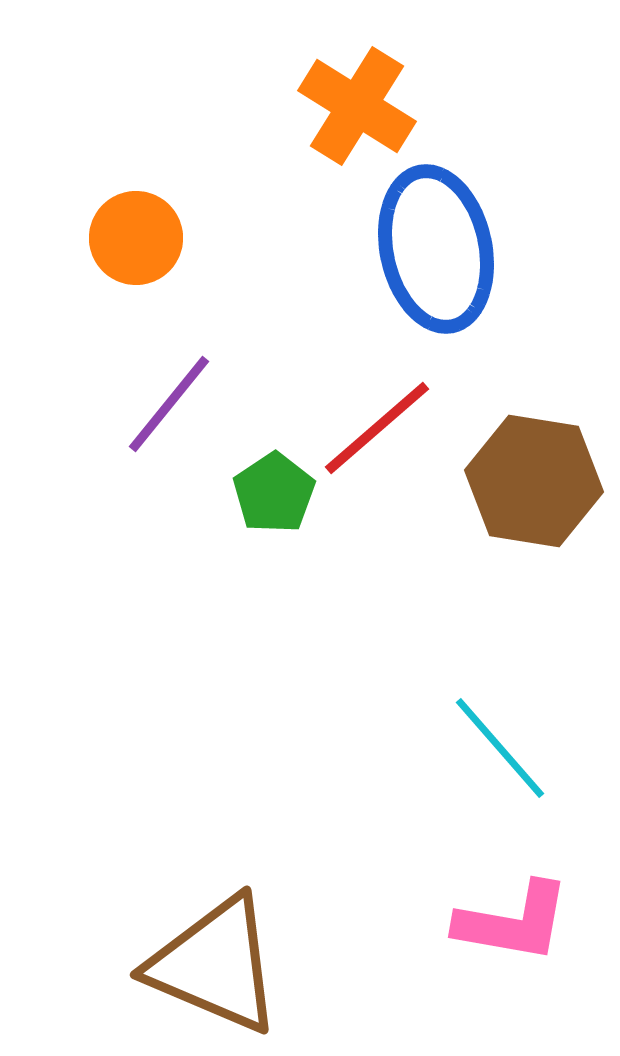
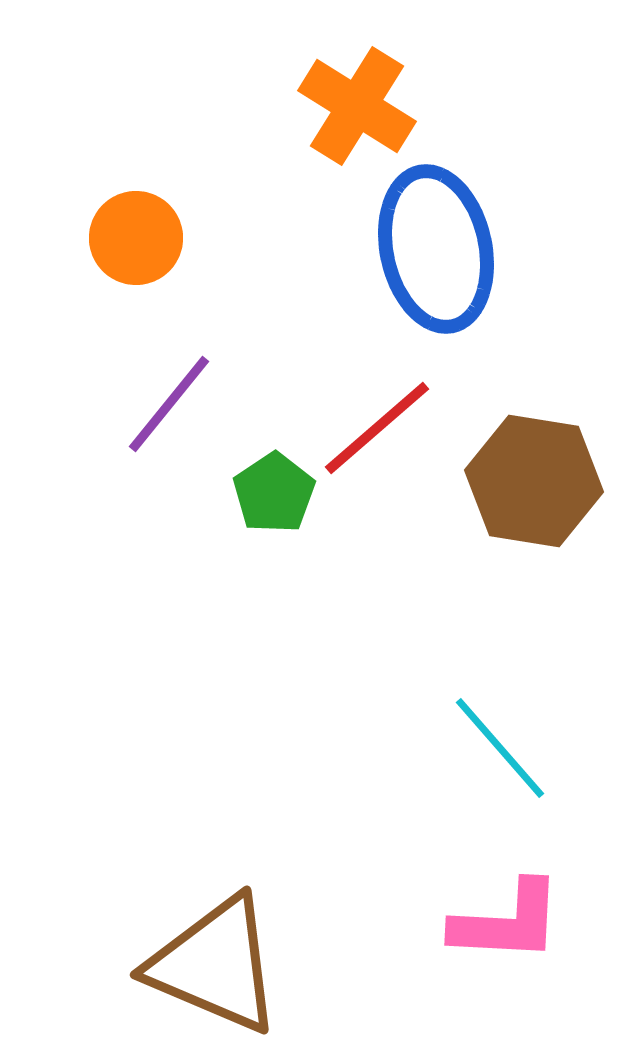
pink L-shape: moved 6 px left; rotated 7 degrees counterclockwise
